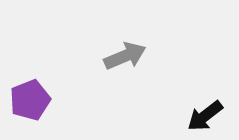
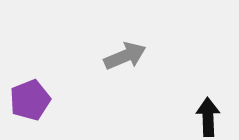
black arrow: moved 3 px right, 1 px down; rotated 126 degrees clockwise
